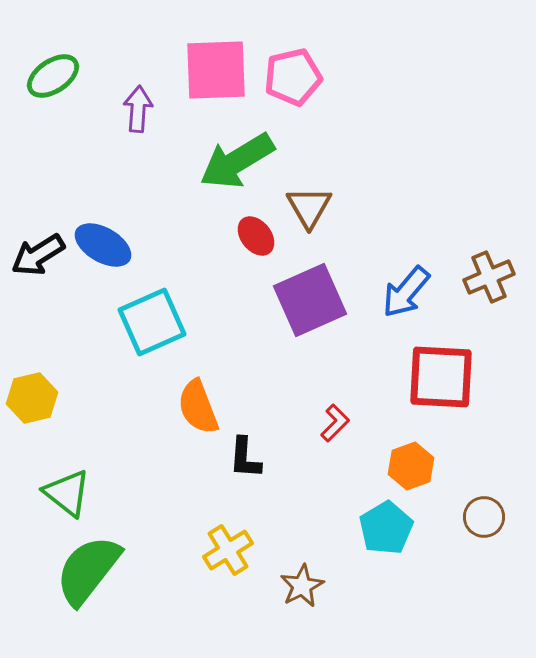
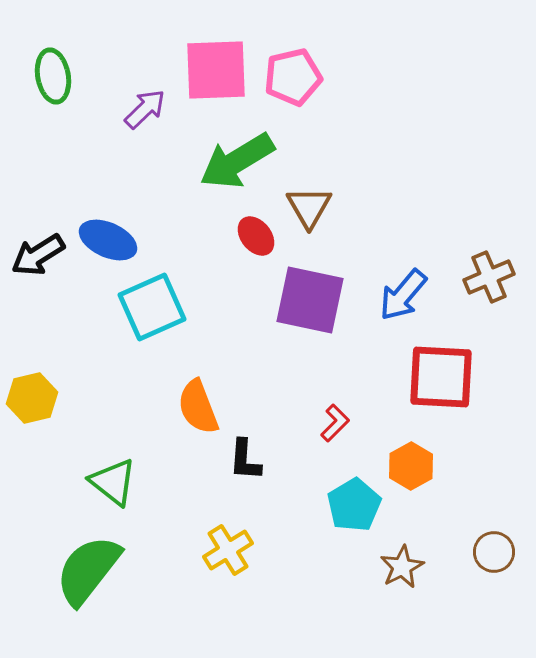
green ellipse: rotated 66 degrees counterclockwise
purple arrow: moved 7 px right; rotated 42 degrees clockwise
blue ellipse: moved 5 px right, 5 px up; rotated 6 degrees counterclockwise
blue arrow: moved 3 px left, 3 px down
purple square: rotated 36 degrees clockwise
cyan square: moved 15 px up
black L-shape: moved 2 px down
orange hexagon: rotated 9 degrees counterclockwise
green triangle: moved 46 px right, 11 px up
brown circle: moved 10 px right, 35 px down
cyan pentagon: moved 32 px left, 23 px up
brown star: moved 100 px right, 19 px up
